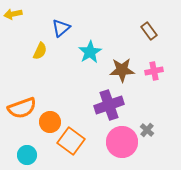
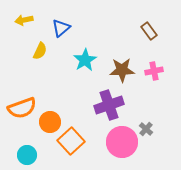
yellow arrow: moved 11 px right, 6 px down
cyan star: moved 5 px left, 8 px down
gray cross: moved 1 px left, 1 px up
orange square: rotated 12 degrees clockwise
